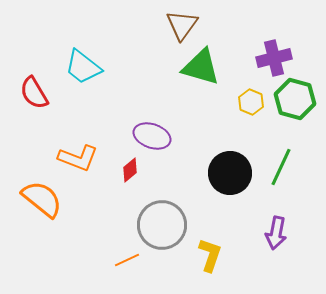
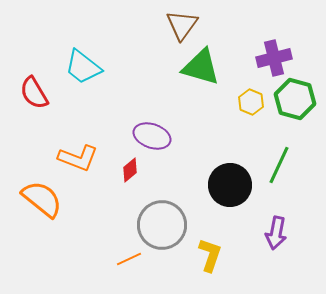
green line: moved 2 px left, 2 px up
black circle: moved 12 px down
orange line: moved 2 px right, 1 px up
